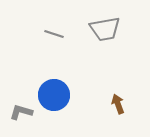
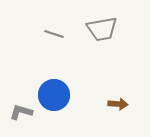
gray trapezoid: moved 3 px left
brown arrow: rotated 114 degrees clockwise
